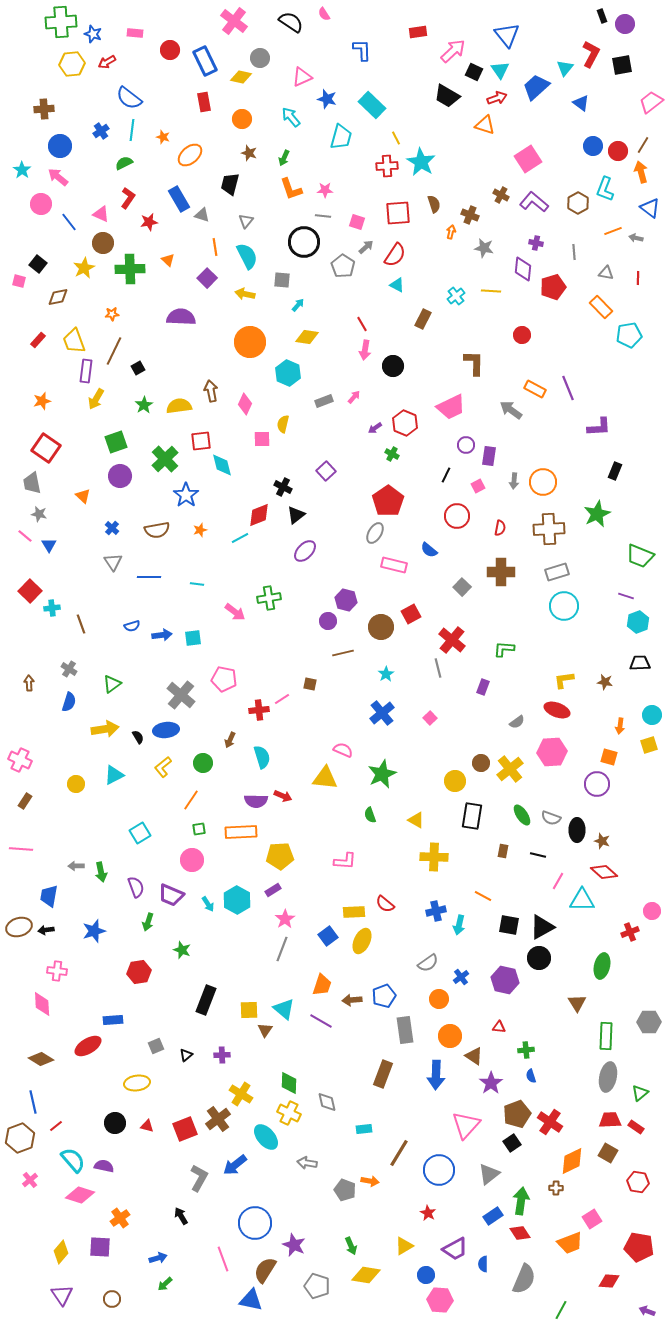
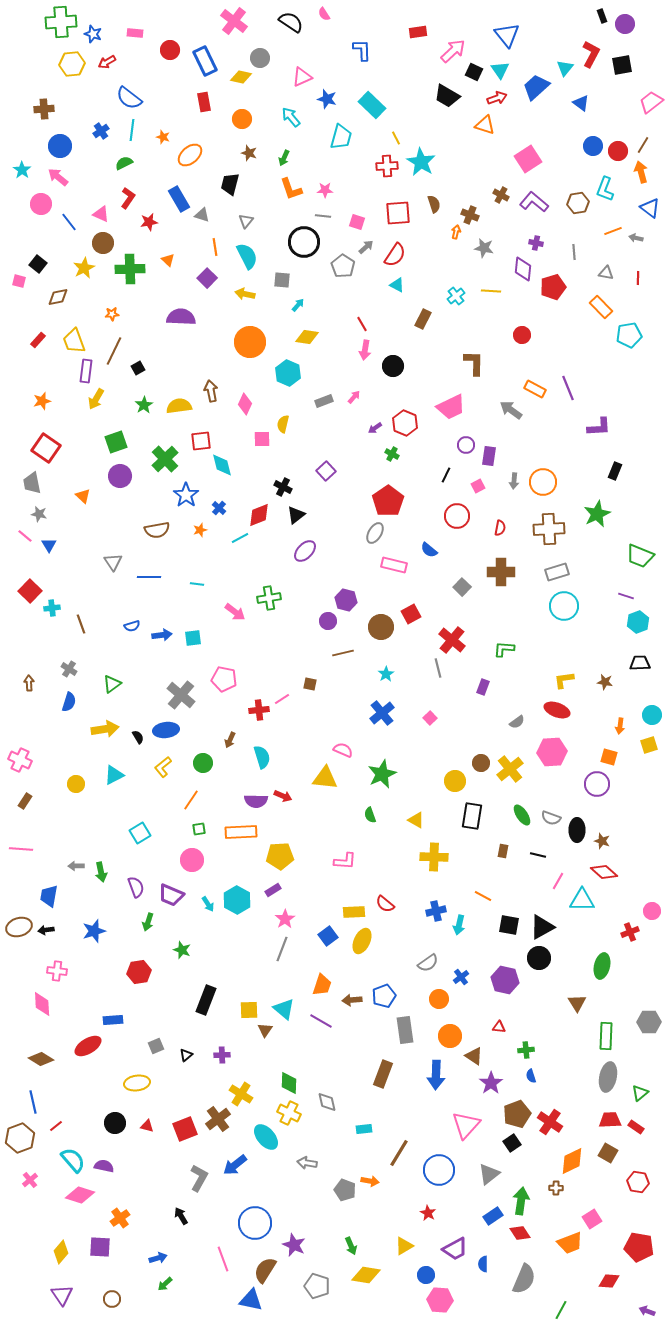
brown hexagon at (578, 203): rotated 20 degrees clockwise
orange arrow at (451, 232): moved 5 px right
blue cross at (112, 528): moved 107 px right, 20 px up
